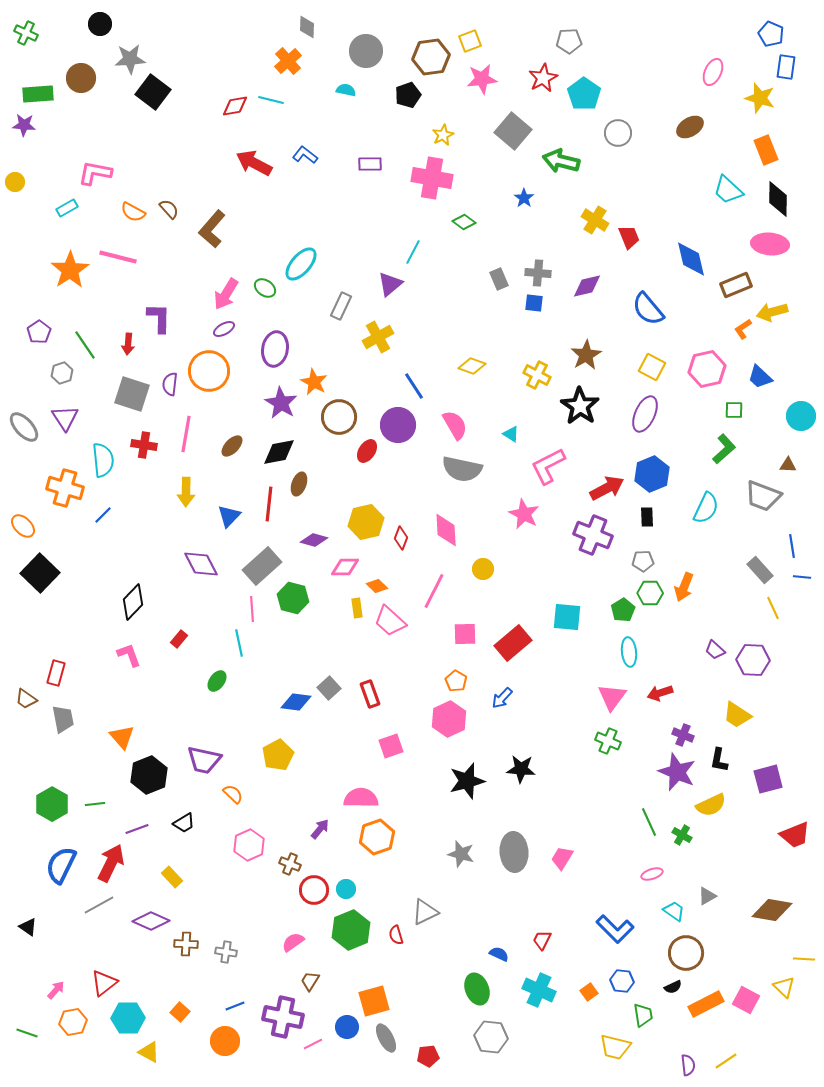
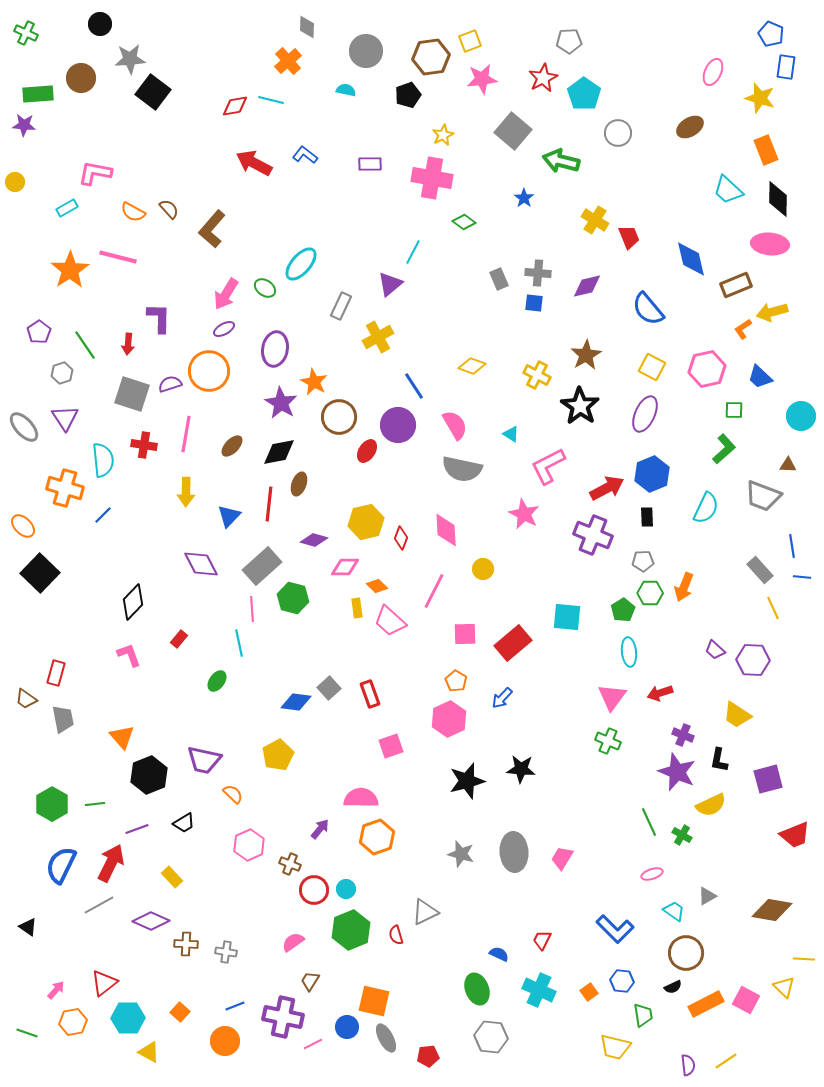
purple semicircle at (170, 384): rotated 65 degrees clockwise
orange square at (374, 1001): rotated 28 degrees clockwise
